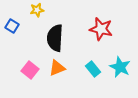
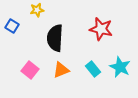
orange triangle: moved 4 px right, 2 px down
